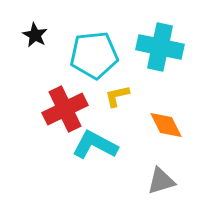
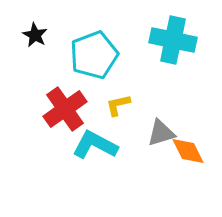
cyan cross: moved 13 px right, 7 px up
cyan pentagon: rotated 15 degrees counterclockwise
yellow L-shape: moved 1 px right, 9 px down
red cross: rotated 9 degrees counterclockwise
orange diamond: moved 22 px right, 26 px down
gray triangle: moved 48 px up
